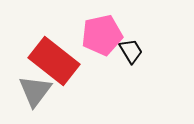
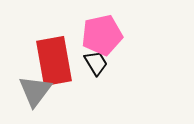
black trapezoid: moved 35 px left, 12 px down
red rectangle: rotated 42 degrees clockwise
